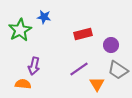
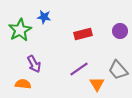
purple circle: moved 9 px right, 14 px up
purple arrow: moved 2 px up; rotated 42 degrees counterclockwise
gray trapezoid: rotated 15 degrees clockwise
